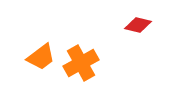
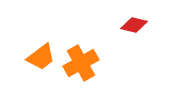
red diamond: moved 4 px left
